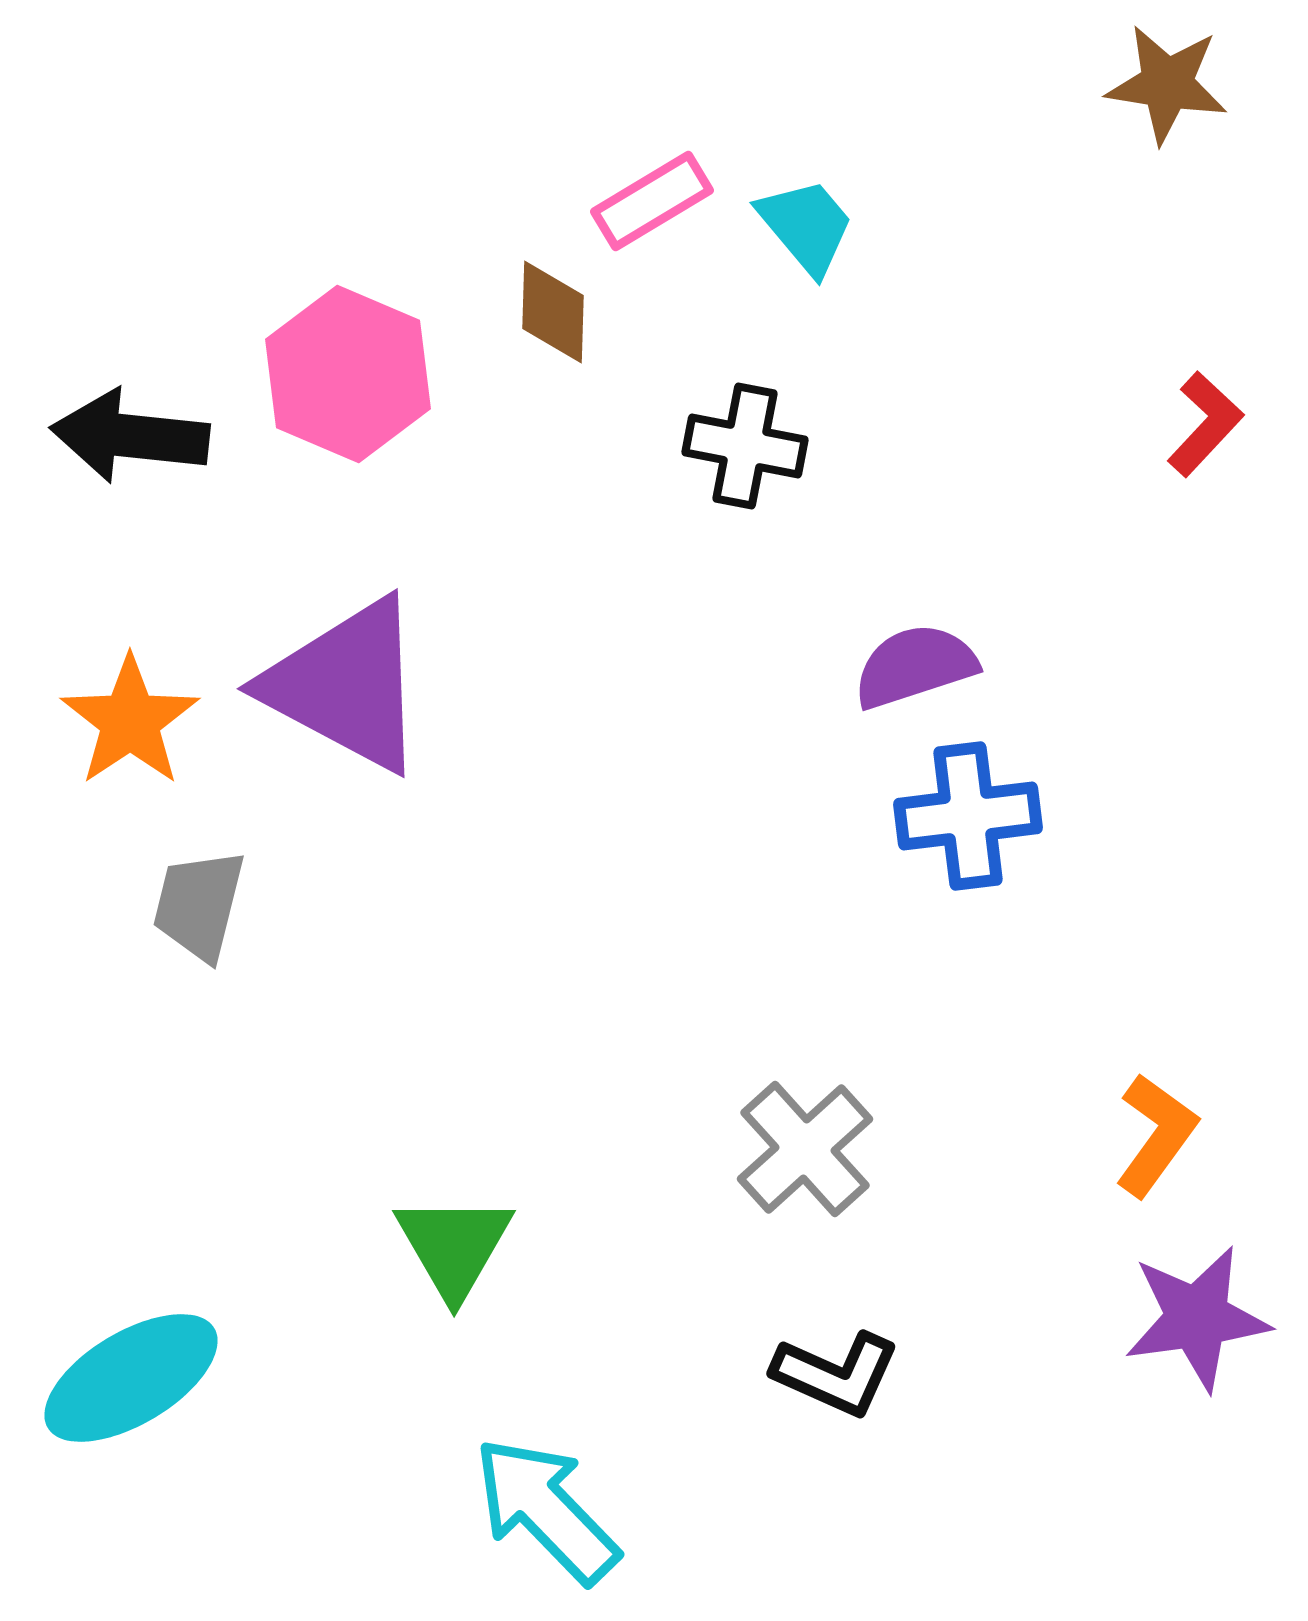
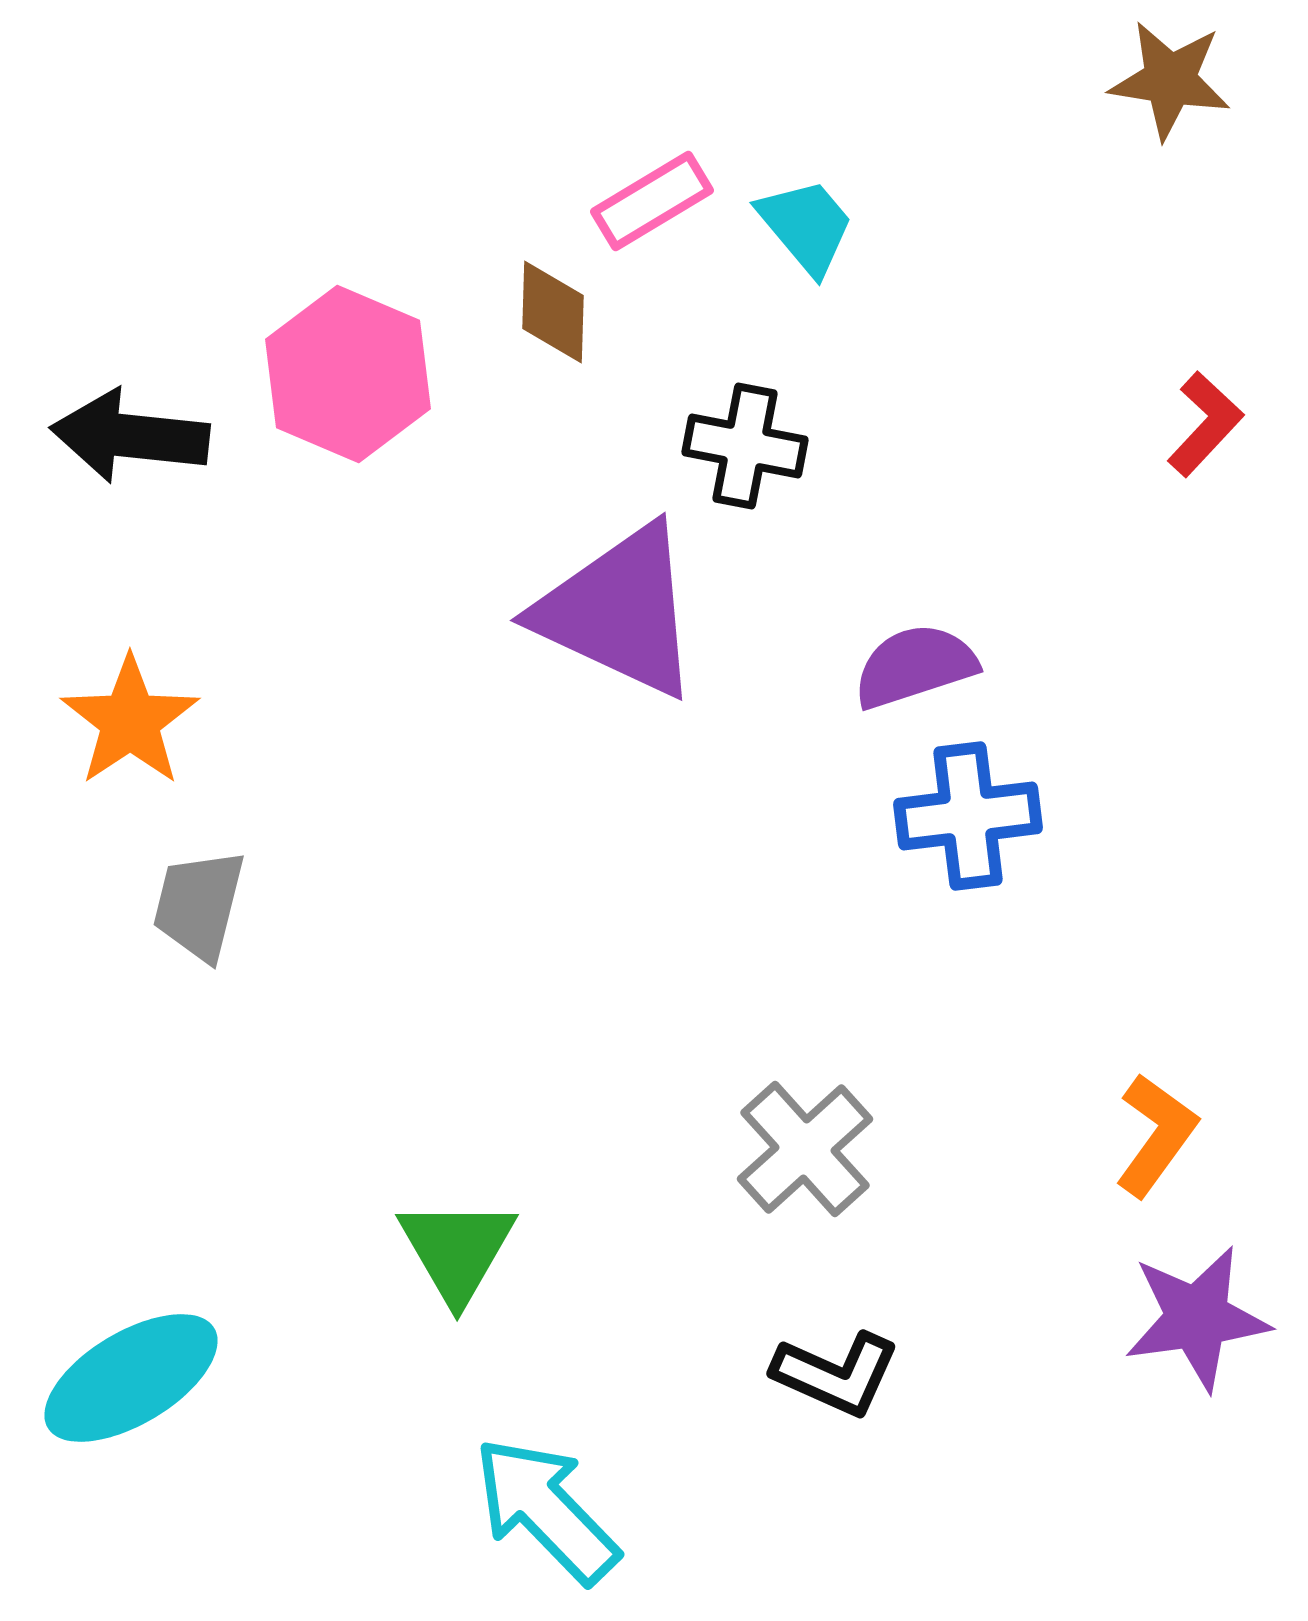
brown star: moved 3 px right, 4 px up
purple triangle: moved 273 px right, 74 px up; rotated 3 degrees counterclockwise
green triangle: moved 3 px right, 4 px down
